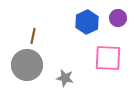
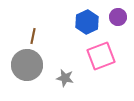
purple circle: moved 1 px up
pink square: moved 7 px left, 2 px up; rotated 24 degrees counterclockwise
